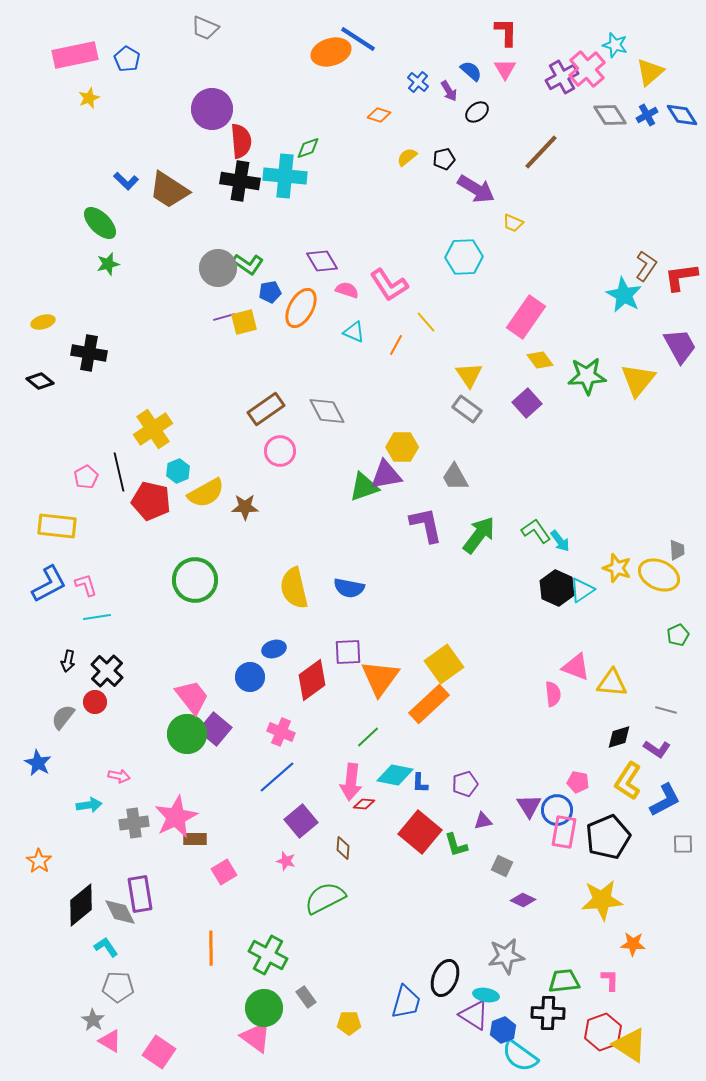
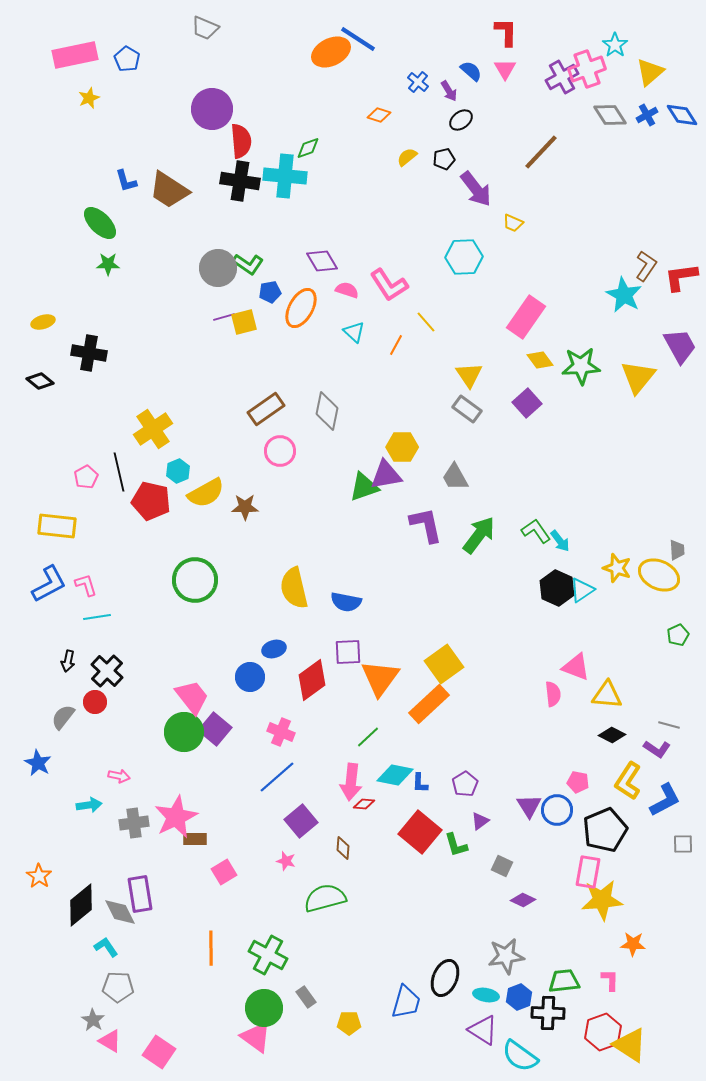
cyan star at (615, 45): rotated 20 degrees clockwise
orange ellipse at (331, 52): rotated 9 degrees counterclockwise
pink cross at (587, 69): rotated 21 degrees clockwise
black ellipse at (477, 112): moved 16 px left, 8 px down
blue L-shape at (126, 181): rotated 30 degrees clockwise
purple arrow at (476, 189): rotated 21 degrees clockwise
green star at (108, 264): rotated 15 degrees clockwise
cyan triangle at (354, 332): rotated 20 degrees clockwise
green star at (587, 376): moved 6 px left, 10 px up
yellow triangle at (638, 380): moved 3 px up
gray diamond at (327, 411): rotated 39 degrees clockwise
blue semicircle at (349, 588): moved 3 px left, 14 px down
yellow triangle at (612, 683): moved 5 px left, 12 px down
gray line at (666, 710): moved 3 px right, 15 px down
green circle at (187, 734): moved 3 px left, 2 px up
black diamond at (619, 737): moved 7 px left, 2 px up; rotated 44 degrees clockwise
purple pentagon at (465, 784): rotated 15 degrees counterclockwise
purple triangle at (483, 821): moved 3 px left; rotated 24 degrees counterclockwise
pink rectangle at (564, 832): moved 24 px right, 40 px down
black pentagon at (608, 837): moved 3 px left, 7 px up
orange star at (39, 861): moved 15 px down
green semicircle at (325, 898): rotated 12 degrees clockwise
purple triangle at (474, 1015): moved 9 px right, 15 px down
blue hexagon at (503, 1030): moved 16 px right, 33 px up
